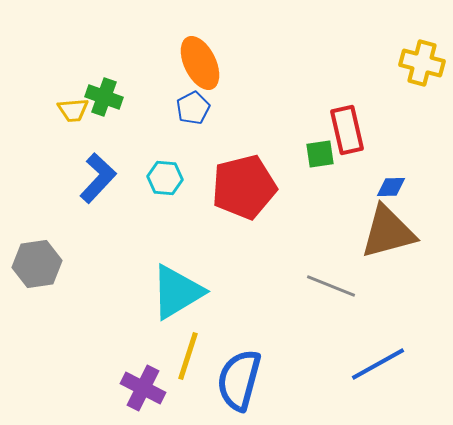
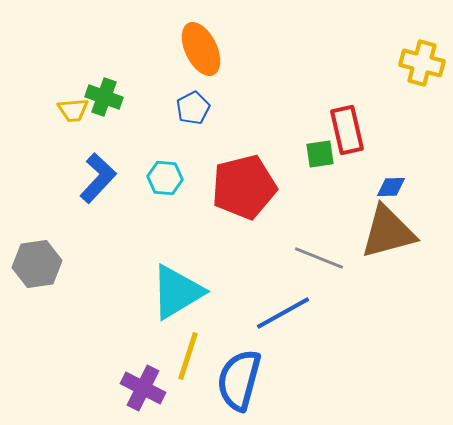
orange ellipse: moved 1 px right, 14 px up
gray line: moved 12 px left, 28 px up
blue line: moved 95 px left, 51 px up
